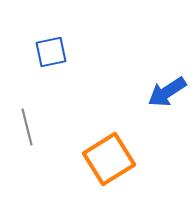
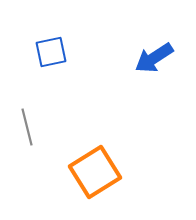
blue arrow: moved 13 px left, 34 px up
orange square: moved 14 px left, 13 px down
